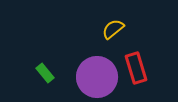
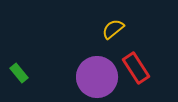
red rectangle: rotated 16 degrees counterclockwise
green rectangle: moved 26 px left
